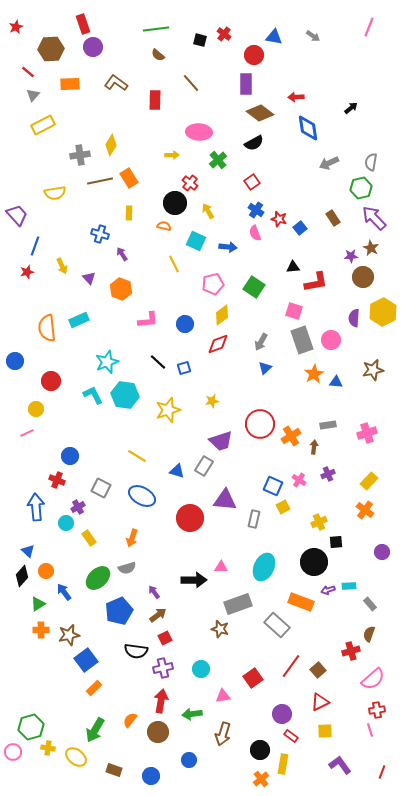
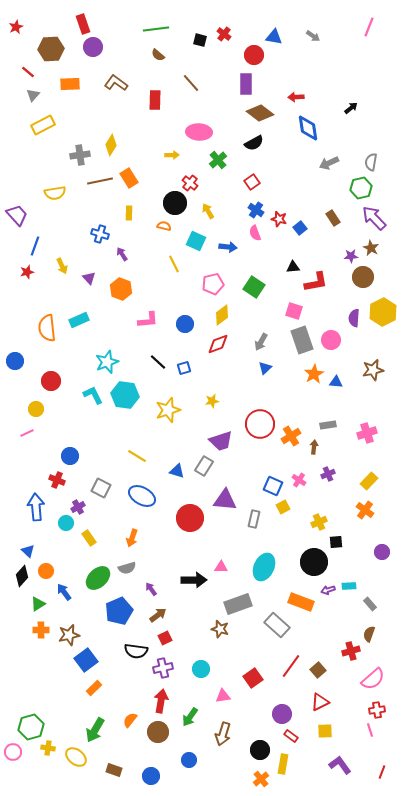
purple arrow at (154, 592): moved 3 px left, 3 px up
green arrow at (192, 714): moved 2 px left, 3 px down; rotated 48 degrees counterclockwise
